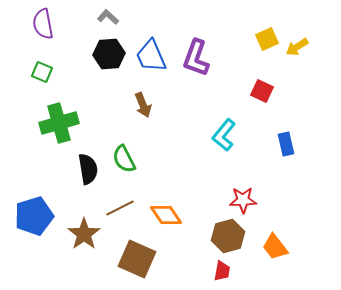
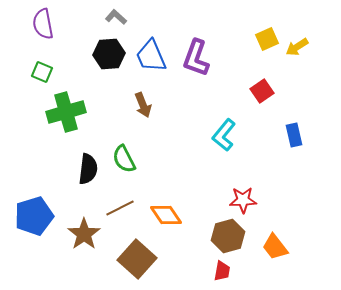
gray L-shape: moved 8 px right
red square: rotated 30 degrees clockwise
green cross: moved 7 px right, 11 px up
blue rectangle: moved 8 px right, 9 px up
black semicircle: rotated 16 degrees clockwise
brown square: rotated 18 degrees clockwise
